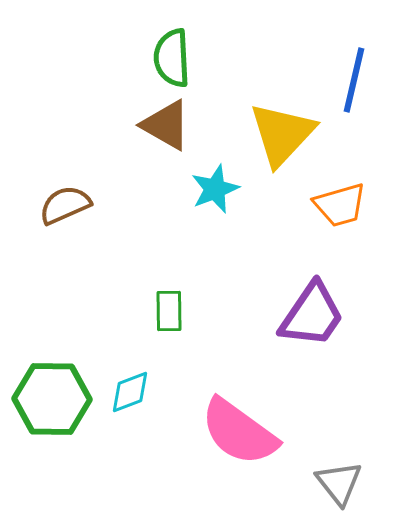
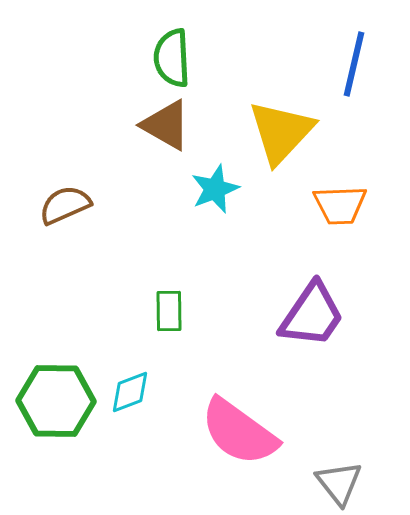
blue line: moved 16 px up
yellow triangle: moved 1 px left, 2 px up
orange trapezoid: rotated 14 degrees clockwise
green hexagon: moved 4 px right, 2 px down
